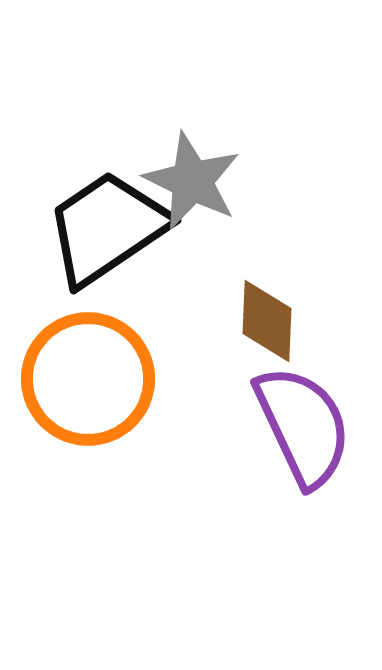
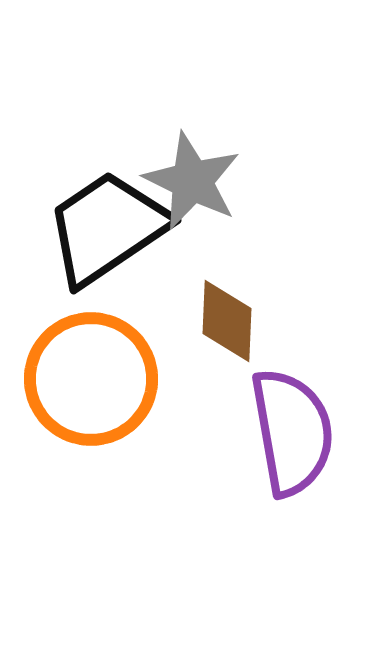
brown diamond: moved 40 px left
orange circle: moved 3 px right
purple semicircle: moved 11 px left, 6 px down; rotated 15 degrees clockwise
